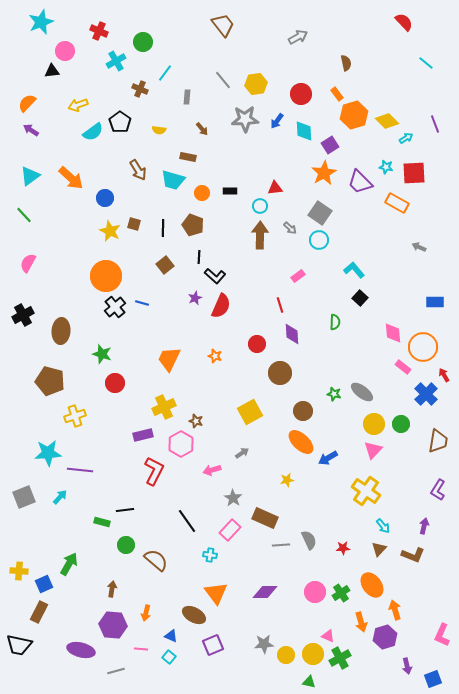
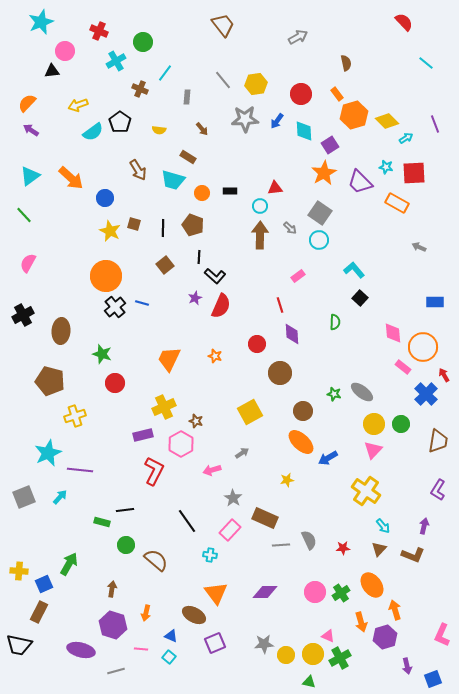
brown rectangle at (188, 157): rotated 21 degrees clockwise
cyan star at (48, 453): rotated 20 degrees counterclockwise
purple hexagon at (113, 625): rotated 12 degrees clockwise
purple square at (213, 645): moved 2 px right, 2 px up
